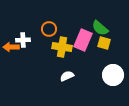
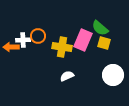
orange circle: moved 11 px left, 7 px down
